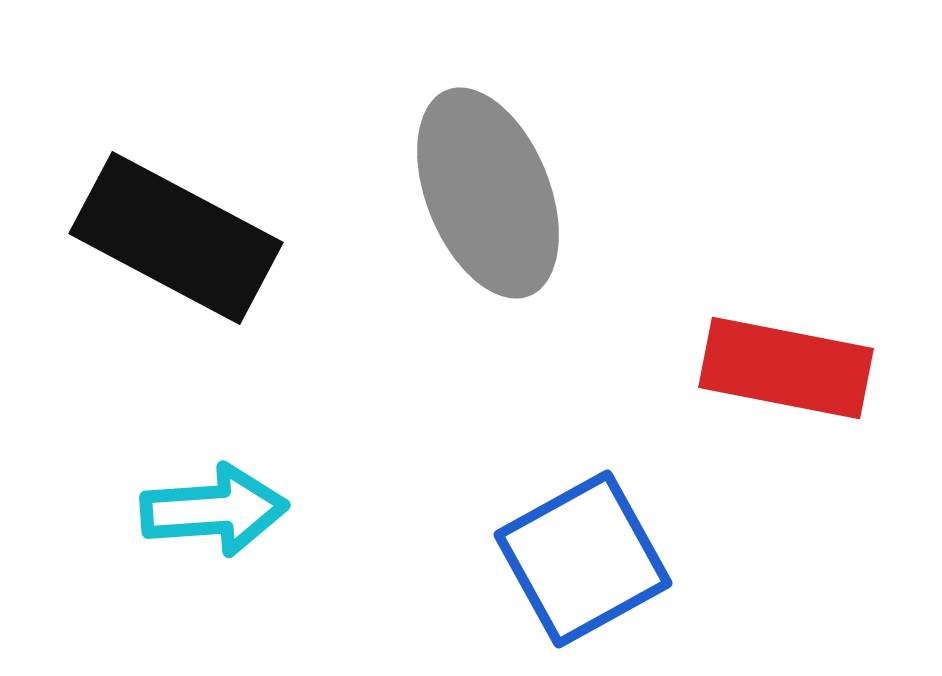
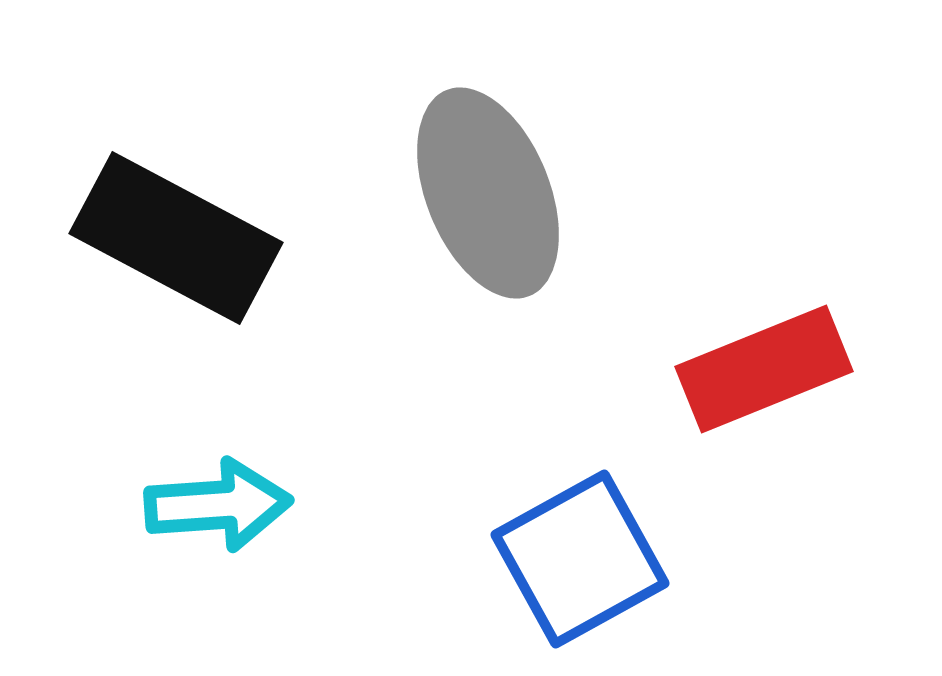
red rectangle: moved 22 px left, 1 px down; rotated 33 degrees counterclockwise
cyan arrow: moved 4 px right, 5 px up
blue square: moved 3 px left
